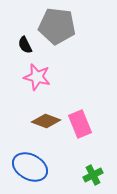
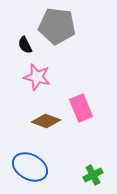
pink rectangle: moved 1 px right, 16 px up
